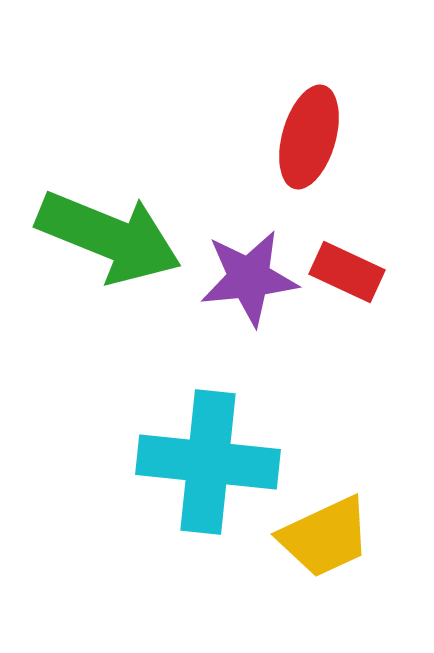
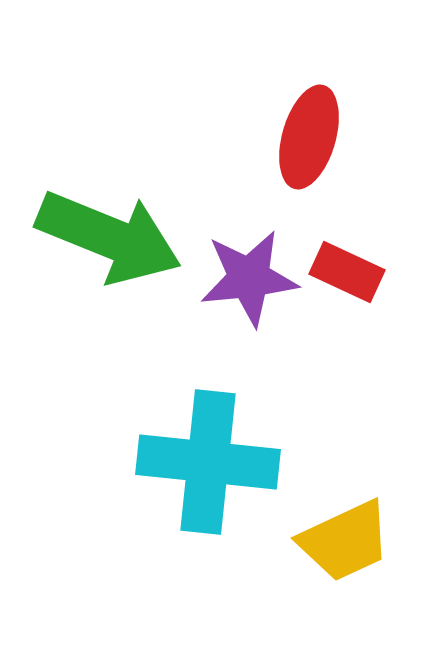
yellow trapezoid: moved 20 px right, 4 px down
